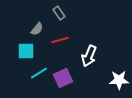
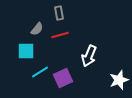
gray rectangle: rotated 24 degrees clockwise
red line: moved 5 px up
cyan line: moved 1 px right, 1 px up
white star: rotated 18 degrees counterclockwise
